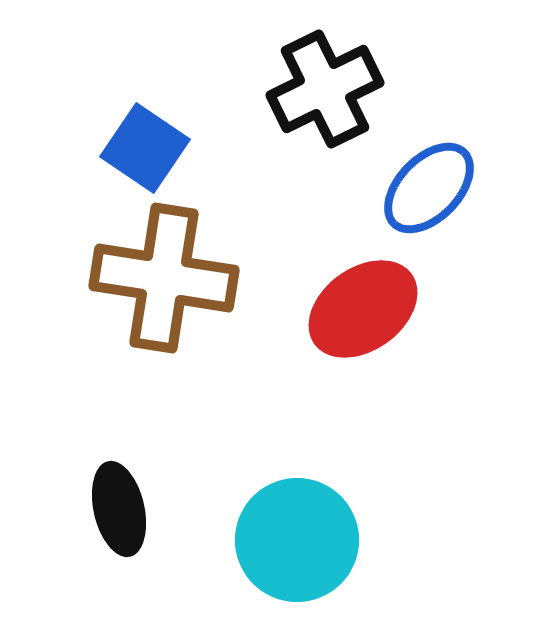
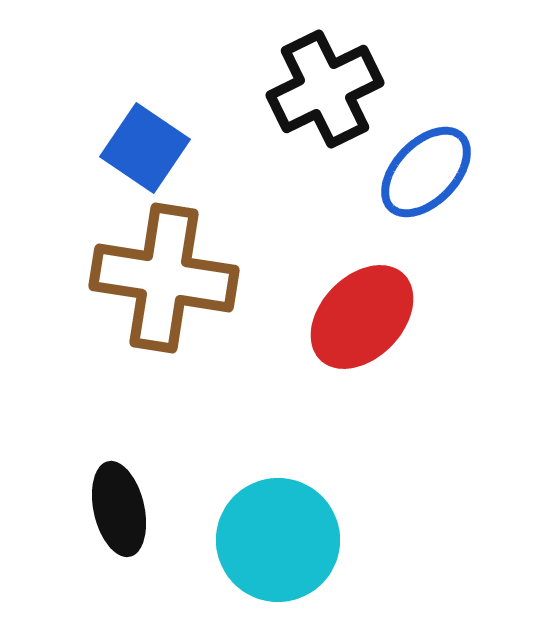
blue ellipse: moved 3 px left, 16 px up
red ellipse: moved 1 px left, 8 px down; rotated 10 degrees counterclockwise
cyan circle: moved 19 px left
